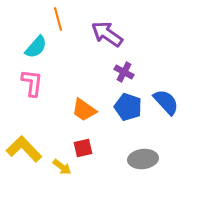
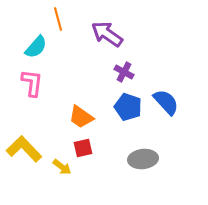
orange trapezoid: moved 3 px left, 7 px down
